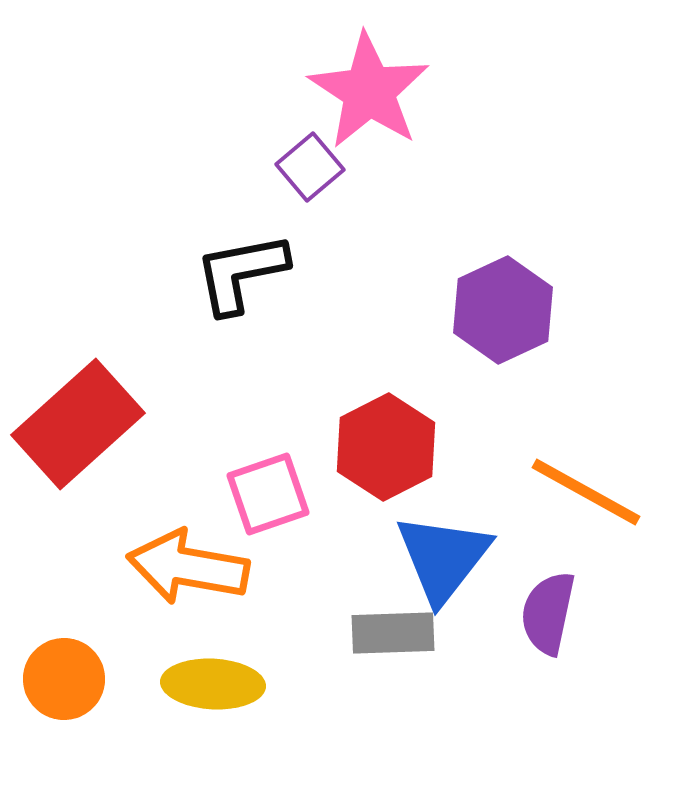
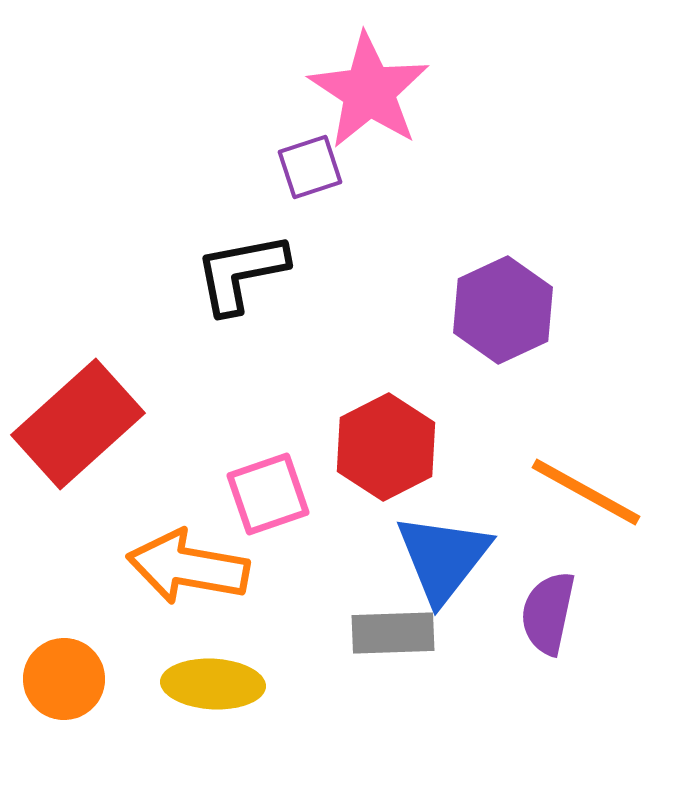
purple square: rotated 22 degrees clockwise
